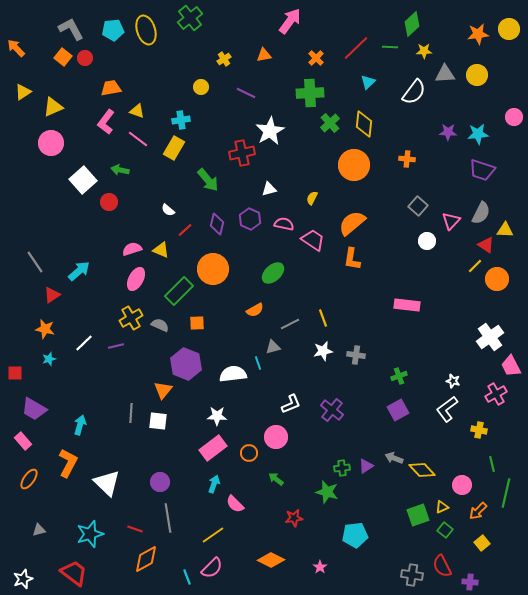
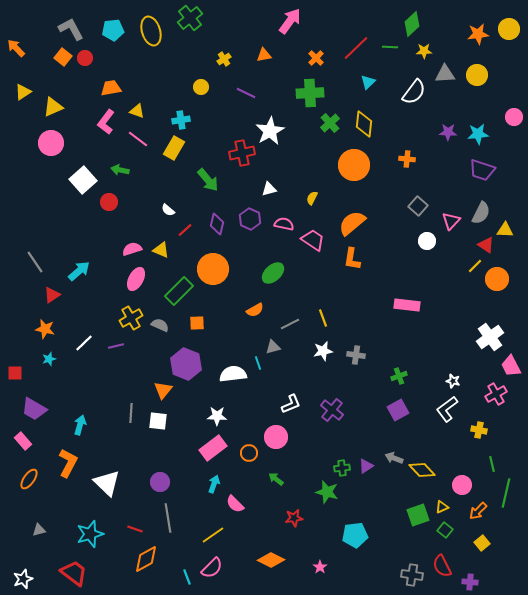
yellow ellipse at (146, 30): moved 5 px right, 1 px down
